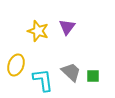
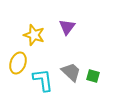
yellow star: moved 4 px left, 4 px down
yellow ellipse: moved 2 px right, 2 px up
green square: rotated 16 degrees clockwise
